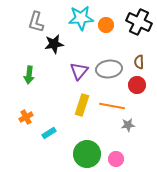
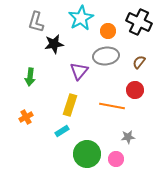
cyan star: rotated 25 degrees counterclockwise
orange circle: moved 2 px right, 6 px down
brown semicircle: rotated 40 degrees clockwise
gray ellipse: moved 3 px left, 13 px up
green arrow: moved 1 px right, 2 px down
red circle: moved 2 px left, 5 px down
yellow rectangle: moved 12 px left
gray star: moved 12 px down
cyan rectangle: moved 13 px right, 2 px up
